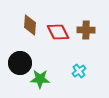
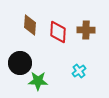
red diamond: rotated 30 degrees clockwise
green star: moved 2 px left, 2 px down
